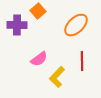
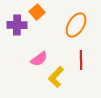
orange square: moved 1 px left, 1 px down
orange ellipse: rotated 15 degrees counterclockwise
red line: moved 1 px left, 1 px up
yellow L-shape: moved 1 px left
